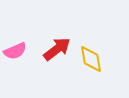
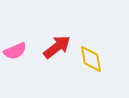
red arrow: moved 2 px up
